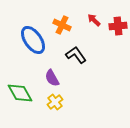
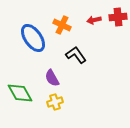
red arrow: rotated 56 degrees counterclockwise
red cross: moved 9 px up
blue ellipse: moved 2 px up
yellow cross: rotated 21 degrees clockwise
